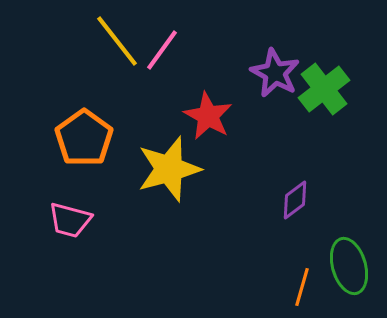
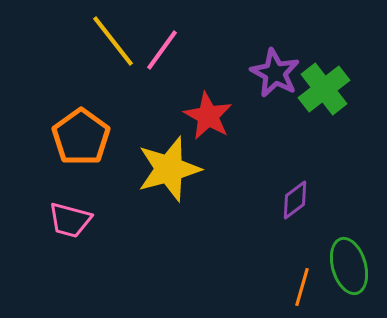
yellow line: moved 4 px left
orange pentagon: moved 3 px left, 1 px up
